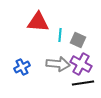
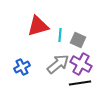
red triangle: moved 4 px down; rotated 20 degrees counterclockwise
gray arrow: rotated 45 degrees counterclockwise
black line: moved 3 px left
